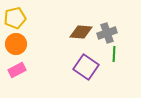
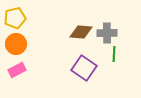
gray cross: rotated 18 degrees clockwise
purple square: moved 2 px left, 1 px down
